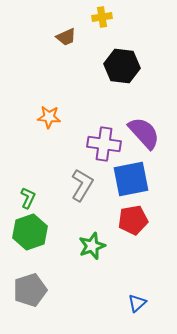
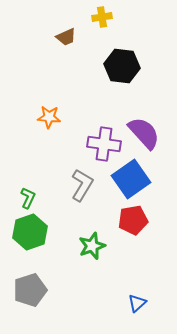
blue square: rotated 24 degrees counterclockwise
